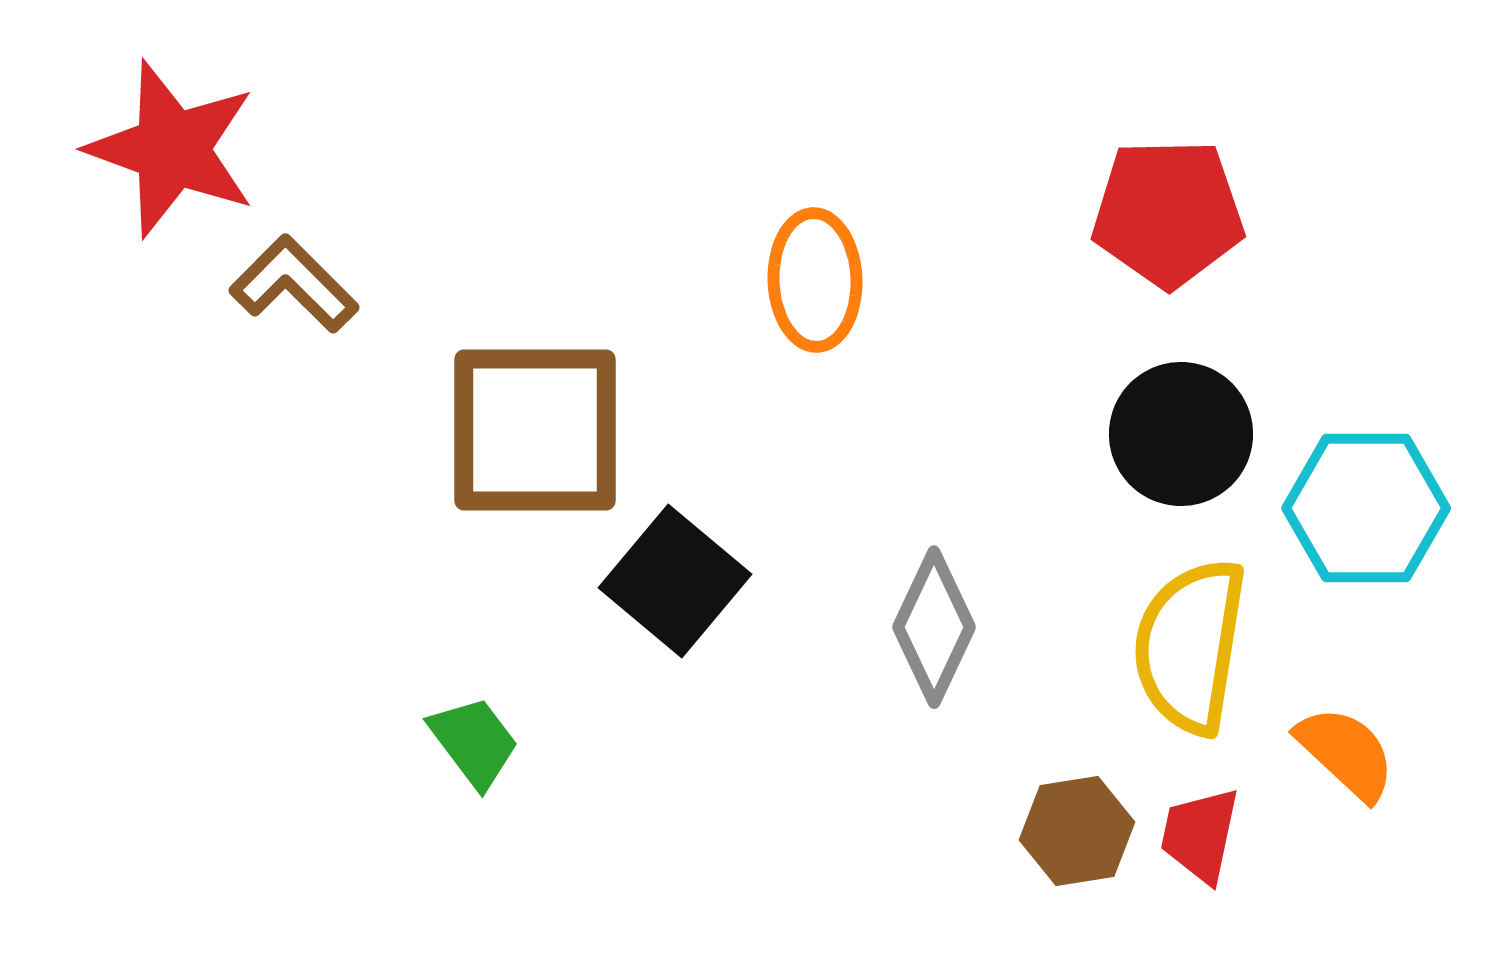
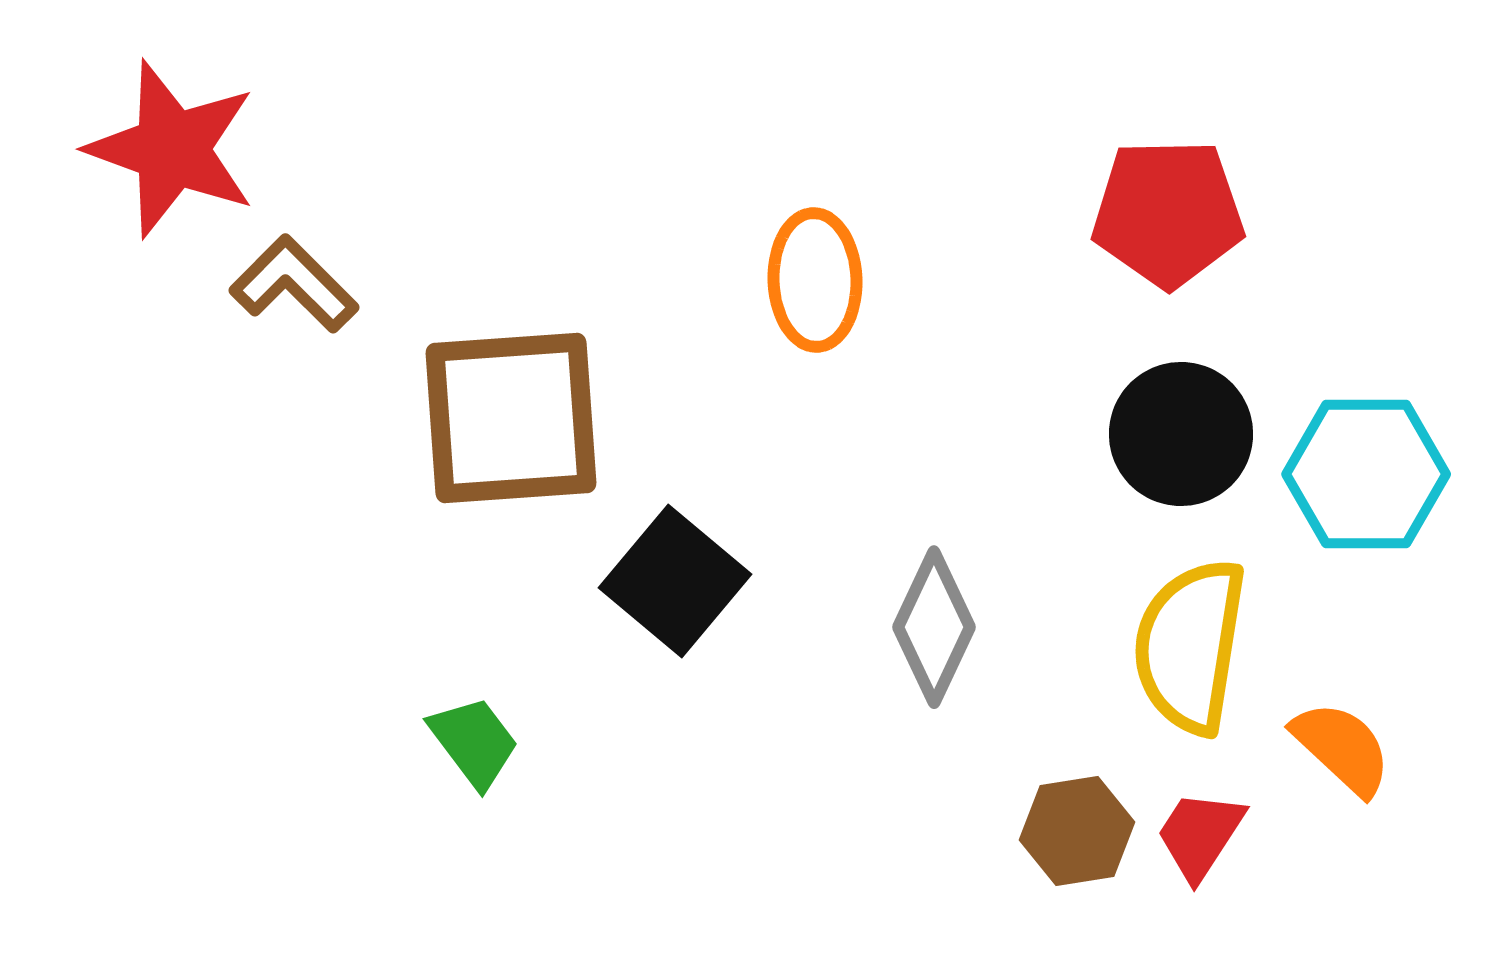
brown square: moved 24 px left, 12 px up; rotated 4 degrees counterclockwise
cyan hexagon: moved 34 px up
orange semicircle: moved 4 px left, 5 px up
red trapezoid: rotated 21 degrees clockwise
